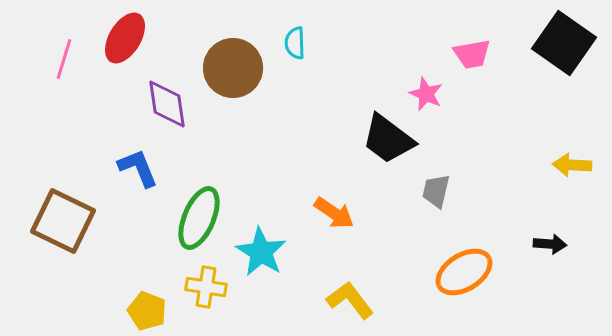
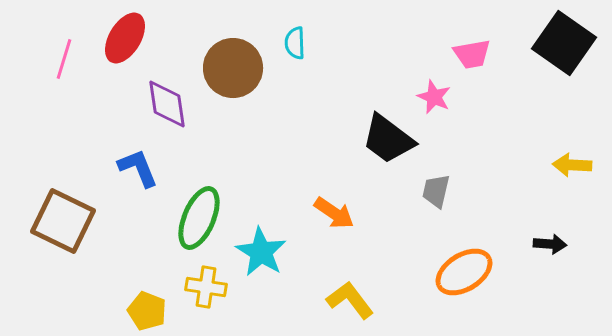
pink star: moved 8 px right, 3 px down
